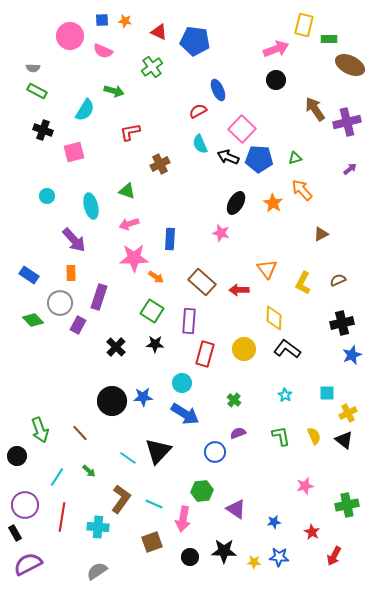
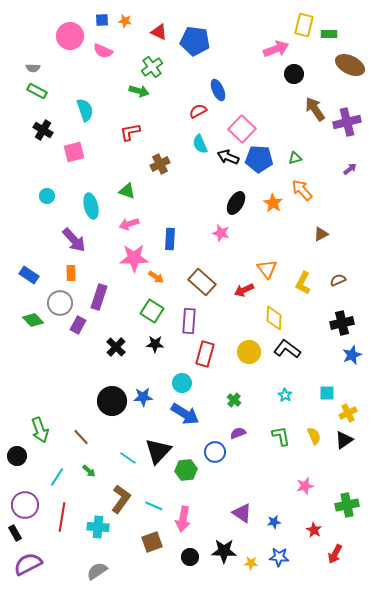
green rectangle at (329, 39): moved 5 px up
black circle at (276, 80): moved 18 px right, 6 px up
green arrow at (114, 91): moved 25 px right
cyan semicircle at (85, 110): rotated 50 degrees counterclockwise
black cross at (43, 130): rotated 12 degrees clockwise
red arrow at (239, 290): moved 5 px right; rotated 24 degrees counterclockwise
yellow circle at (244, 349): moved 5 px right, 3 px down
brown line at (80, 433): moved 1 px right, 4 px down
black triangle at (344, 440): rotated 48 degrees clockwise
green hexagon at (202, 491): moved 16 px left, 21 px up
cyan line at (154, 504): moved 2 px down
purple triangle at (236, 509): moved 6 px right, 4 px down
red star at (312, 532): moved 2 px right, 2 px up
red arrow at (334, 556): moved 1 px right, 2 px up
yellow star at (254, 562): moved 3 px left, 1 px down
